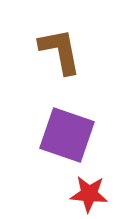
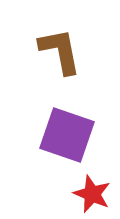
red star: moved 3 px right; rotated 18 degrees clockwise
